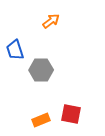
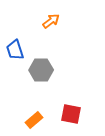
orange rectangle: moved 7 px left; rotated 18 degrees counterclockwise
